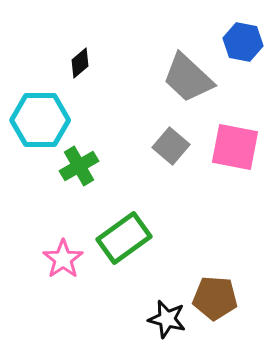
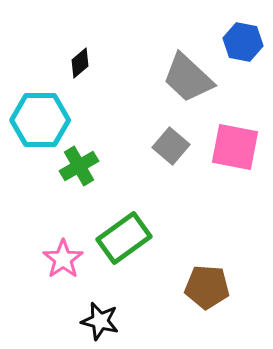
brown pentagon: moved 8 px left, 11 px up
black star: moved 67 px left, 2 px down
